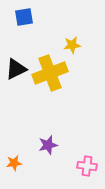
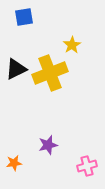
yellow star: rotated 24 degrees counterclockwise
pink cross: rotated 24 degrees counterclockwise
